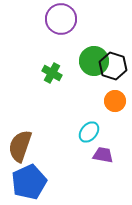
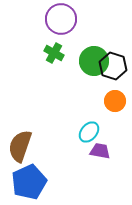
green cross: moved 2 px right, 20 px up
purple trapezoid: moved 3 px left, 4 px up
